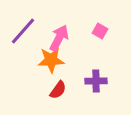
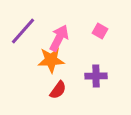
purple cross: moved 5 px up
